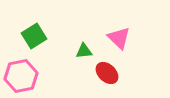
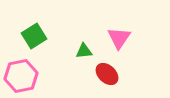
pink triangle: rotated 20 degrees clockwise
red ellipse: moved 1 px down
